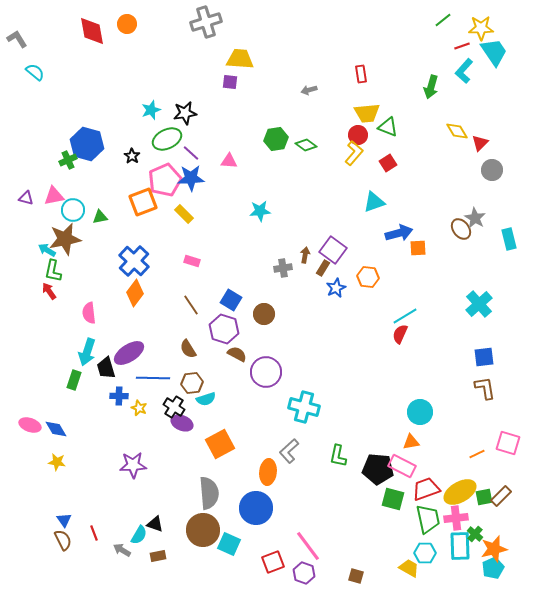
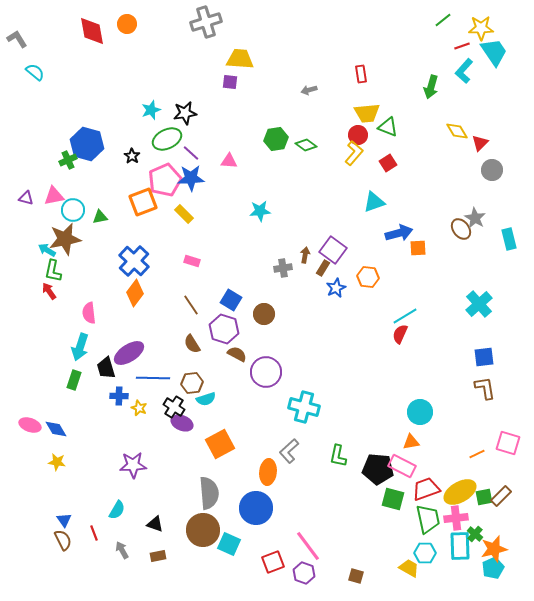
brown semicircle at (188, 349): moved 4 px right, 5 px up
cyan arrow at (87, 352): moved 7 px left, 5 px up
cyan semicircle at (139, 535): moved 22 px left, 25 px up
gray arrow at (122, 550): rotated 30 degrees clockwise
